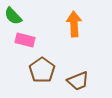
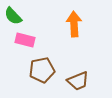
brown pentagon: rotated 25 degrees clockwise
